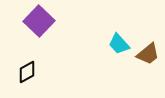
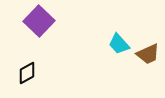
brown trapezoid: rotated 15 degrees clockwise
black diamond: moved 1 px down
